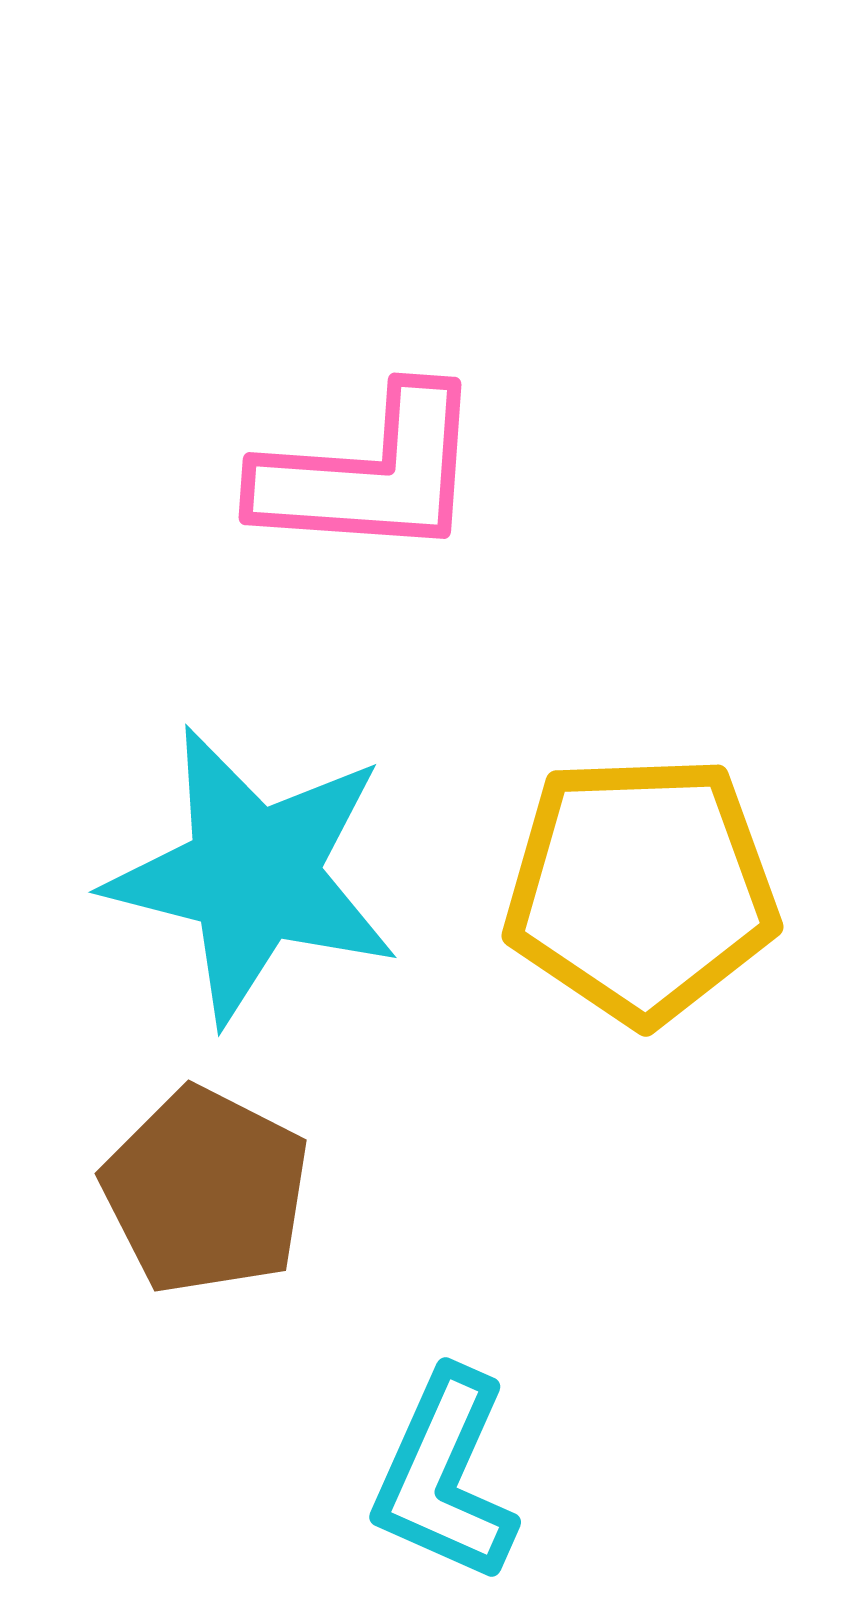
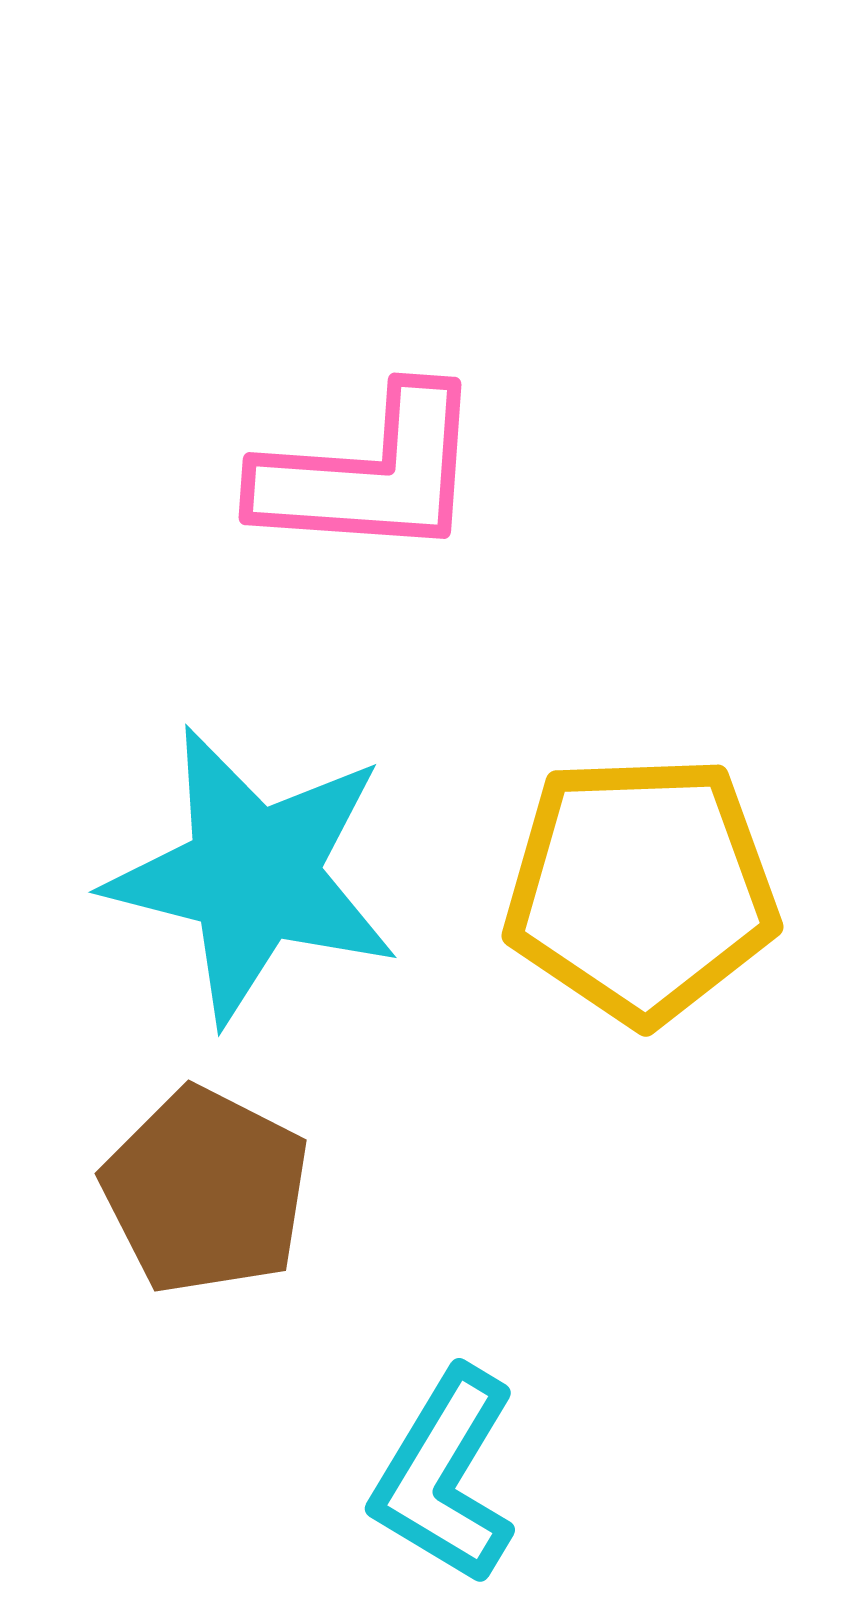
cyan L-shape: rotated 7 degrees clockwise
